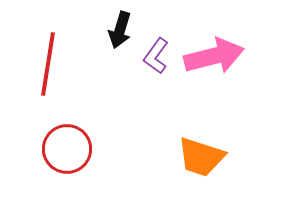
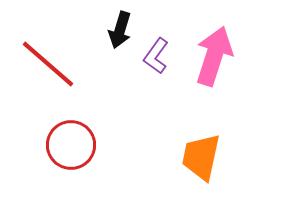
pink arrow: rotated 58 degrees counterclockwise
red line: rotated 58 degrees counterclockwise
red circle: moved 4 px right, 4 px up
orange trapezoid: rotated 84 degrees clockwise
